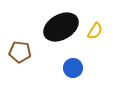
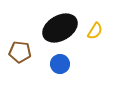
black ellipse: moved 1 px left, 1 px down
blue circle: moved 13 px left, 4 px up
